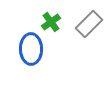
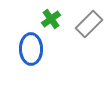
green cross: moved 3 px up
